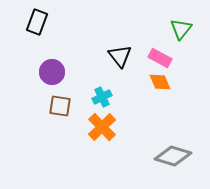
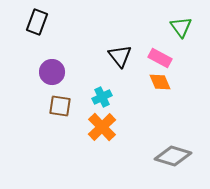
green triangle: moved 2 px up; rotated 15 degrees counterclockwise
